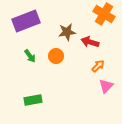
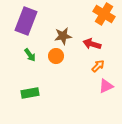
purple rectangle: rotated 48 degrees counterclockwise
brown star: moved 4 px left, 4 px down
red arrow: moved 2 px right, 2 px down
green arrow: moved 1 px up
pink triangle: rotated 21 degrees clockwise
green rectangle: moved 3 px left, 7 px up
